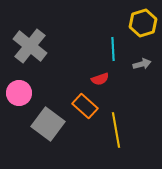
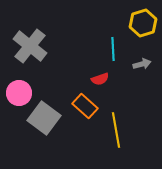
gray square: moved 4 px left, 6 px up
